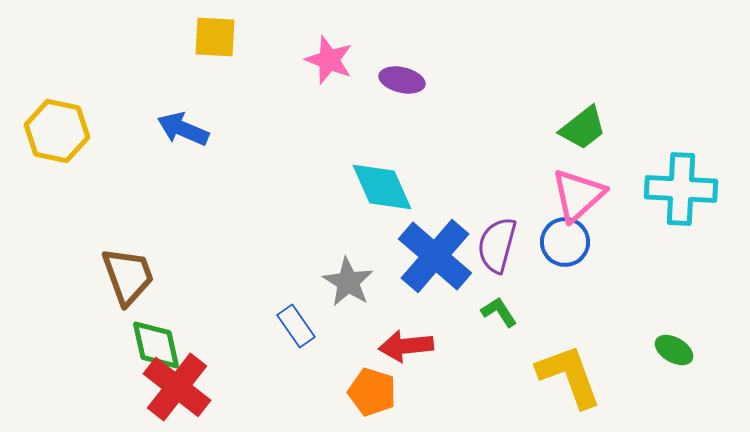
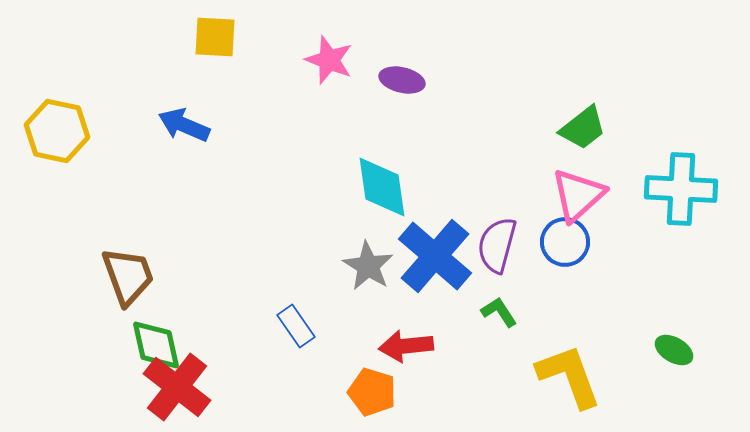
blue arrow: moved 1 px right, 4 px up
cyan diamond: rotated 16 degrees clockwise
gray star: moved 20 px right, 16 px up
